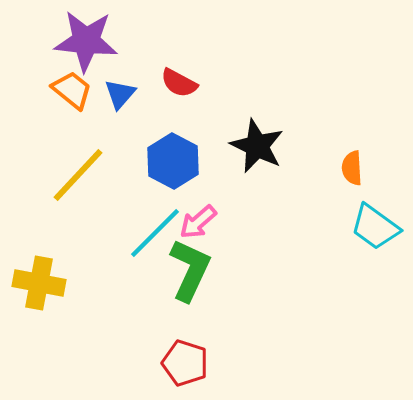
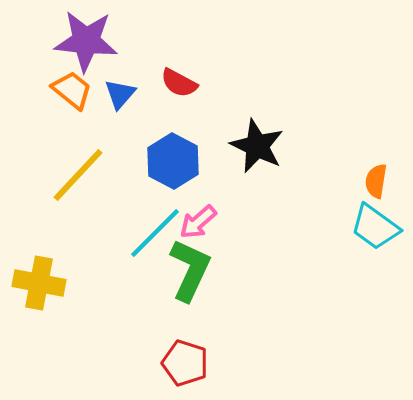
orange semicircle: moved 24 px right, 13 px down; rotated 12 degrees clockwise
